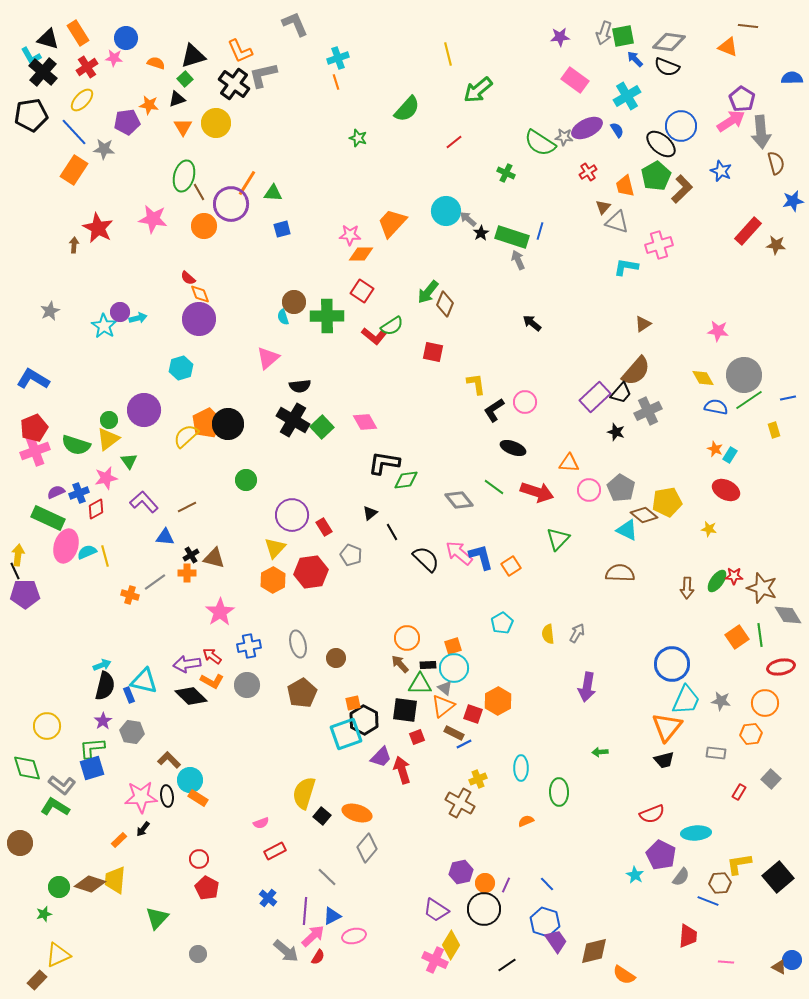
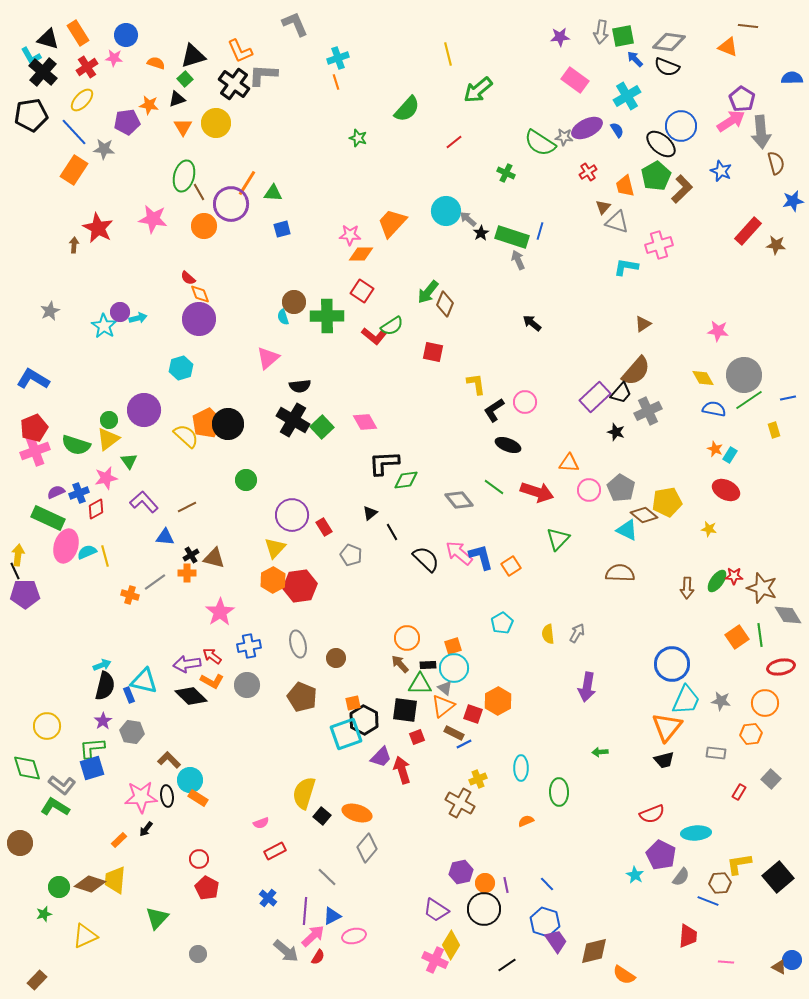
gray arrow at (604, 33): moved 3 px left, 1 px up; rotated 10 degrees counterclockwise
blue circle at (126, 38): moved 3 px up
gray L-shape at (263, 75): rotated 16 degrees clockwise
blue semicircle at (716, 407): moved 2 px left, 2 px down
yellow semicircle at (186, 436): rotated 84 degrees clockwise
black ellipse at (513, 448): moved 5 px left, 3 px up
black L-shape at (384, 463): rotated 12 degrees counterclockwise
red hexagon at (311, 572): moved 11 px left, 14 px down
brown pentagon at (302, 693): moved 4 px down; rotated 20 degrees counterclockwise
black arrow at (143, 829): moved 3 px right
purple line at (506, 885): rotated 35 degrees counterclockwise
yellow triangle at (58, 955): moved 27 px right, 19 px up
